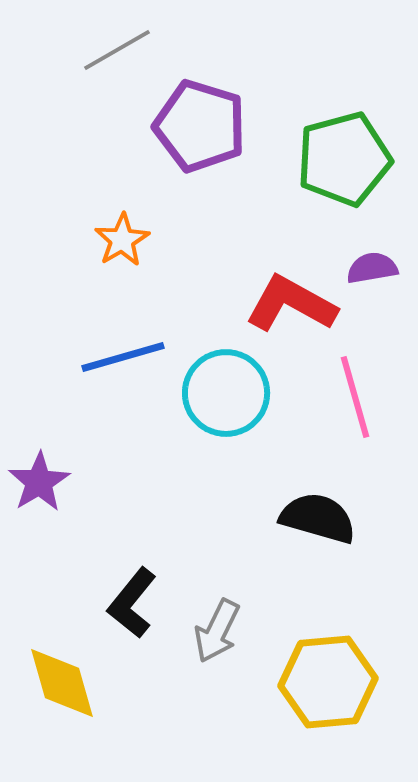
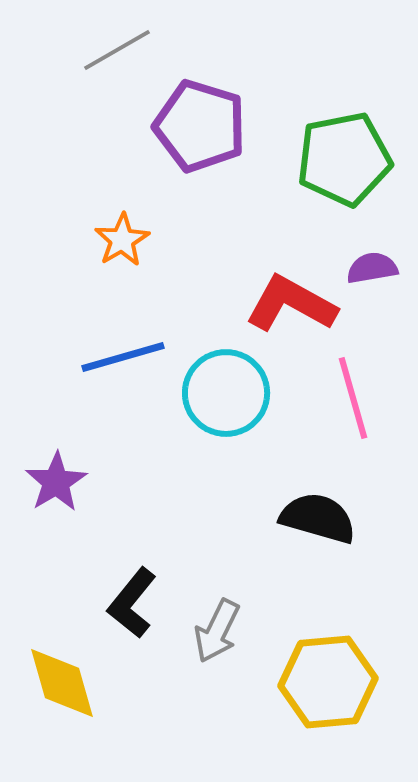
green pentagon: rotated 4 degrees clockwise
pink line: moved 2 px left, 1 px down
purple star: moved 17 px right
